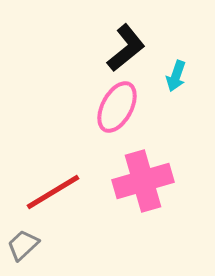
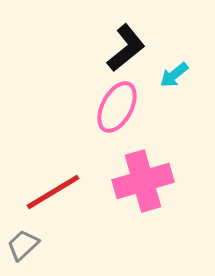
cyan arrow: moved 2 px left, 1 px up; rotated 32 degrees clockwise
